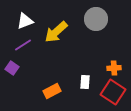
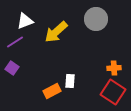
purple line: moved 8 px left, 3 px up
white rectangle: moved 15 px left, 1 px up
